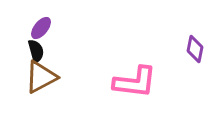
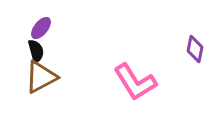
pink L-shape: rotated 51 degrees clockwise
